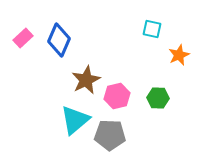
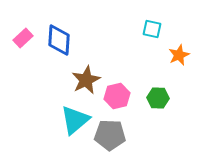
blue diamond: rotated 20 degrees counterclockwise
